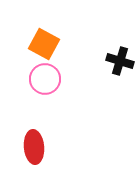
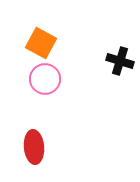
orange square: moved 3 px left, 1 px up
